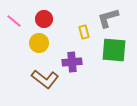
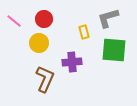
brown L-shape: rotated 104 degrees counterclockwise
